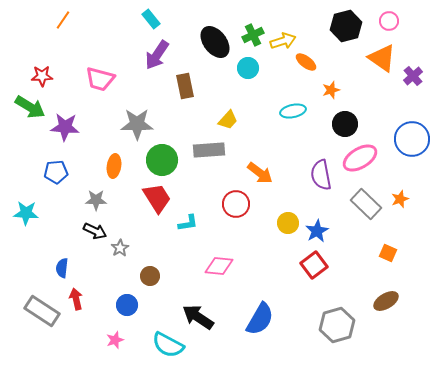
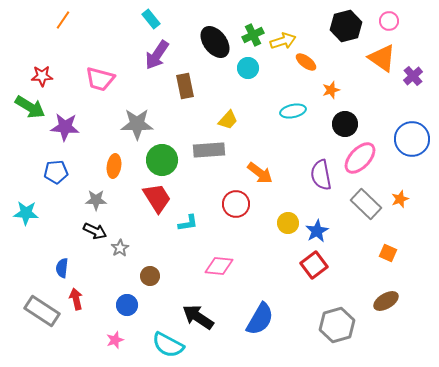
pink ellipse at (360, 158): rotated 16 degrees counterclockwise
